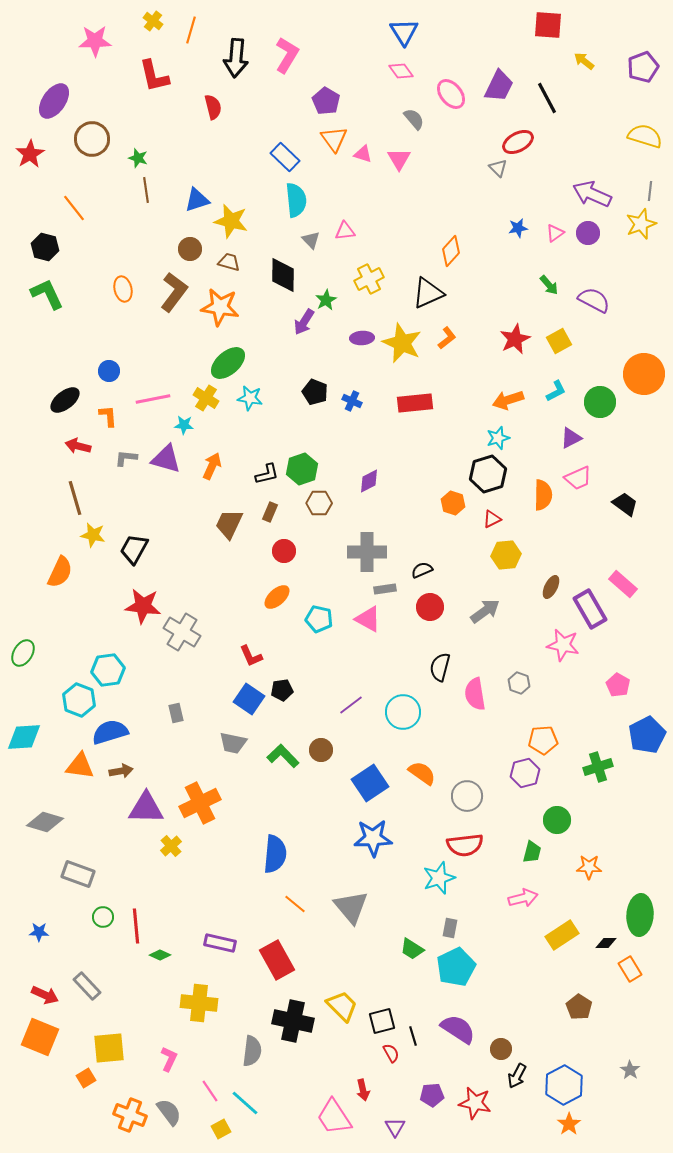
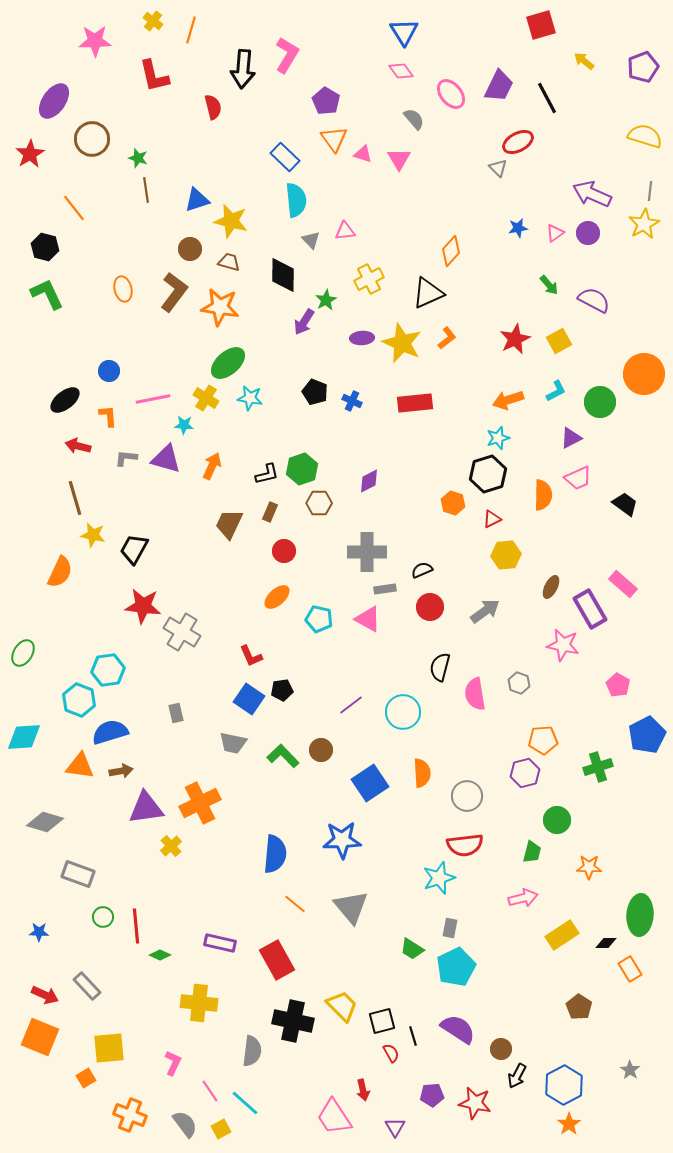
red square at (548, 25): moved 7 px left; rotated 20 degrees counterclockwise
black arrow at (236, 58): moved 7 px right, 11 px down
yellow star at (641, 224): moved 3 px right; rotated 8 degrees counterclockwise
orange semicircle at (422, 773): rotated 52 degrees clockwise
purple triangle at (146, 808): rotated 9 degrees counterclockwise
blue star at (373, 838): moved 31 px left, 2 px down
pink L-shape at (169, 1059): moved 4 px right, 4 px down
gray semicircle at (169, 1112): moved 16 px right, 12 px down
